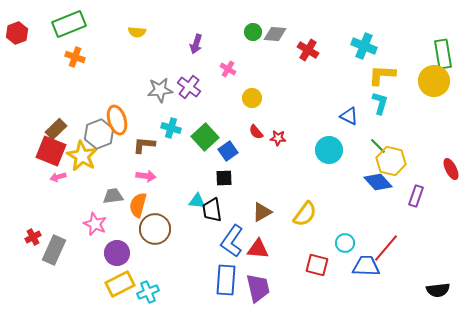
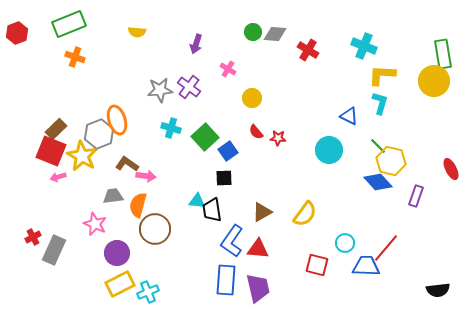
brown L-shape at (144, 145): moved 17 px left, 19 px down; rotated 30 degrees clockwise
